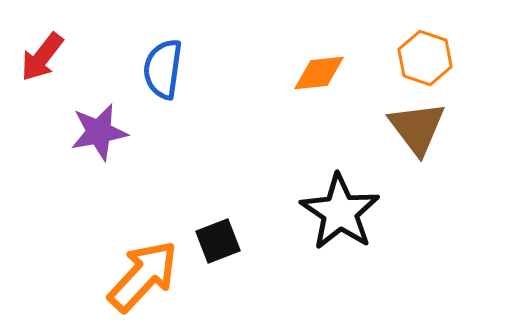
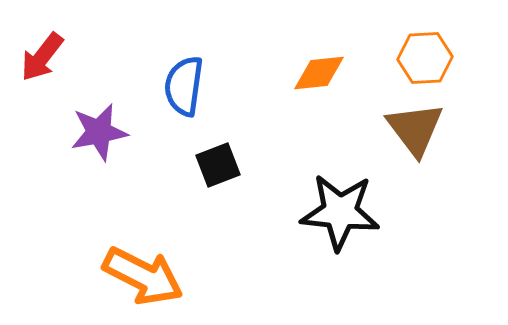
orange hexagon: rotated 22 degrees counterclockwise
blue semicircle: moved 21 px right, 17 px down
brown triangle: moved 2 px left, 1 px down
black star: rotated 28 degrees counterclockwise
black square: moved 76 px up
orange arrow: rotated 74 degrees clockwise
